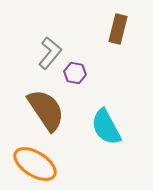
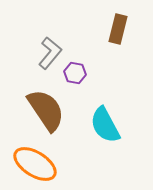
cyan semicircle: moved 1 px left, 2 px up
